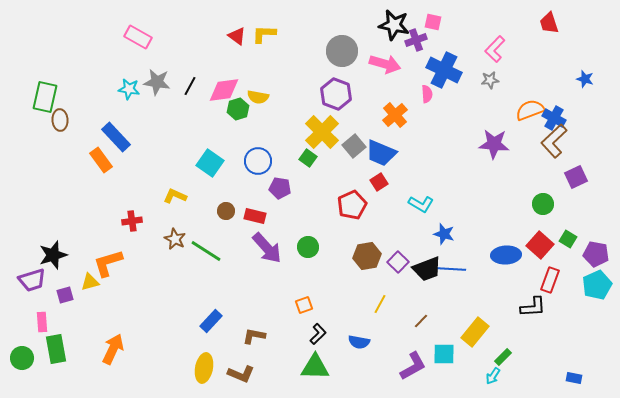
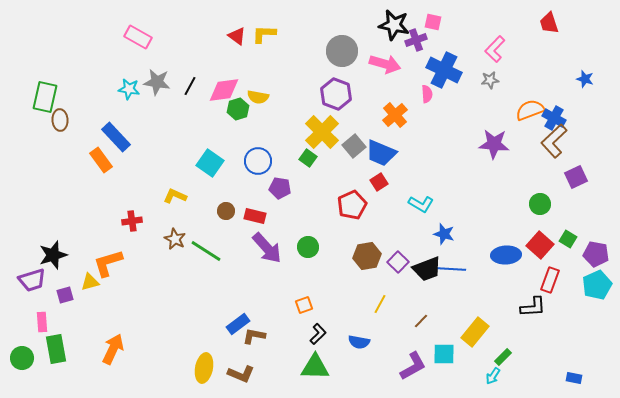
green circle at (543, 204): moved 3 px left
blue rectangle at (211, 321): moved 27 px right, 3 px down; rotated 10 degrees clockwise
